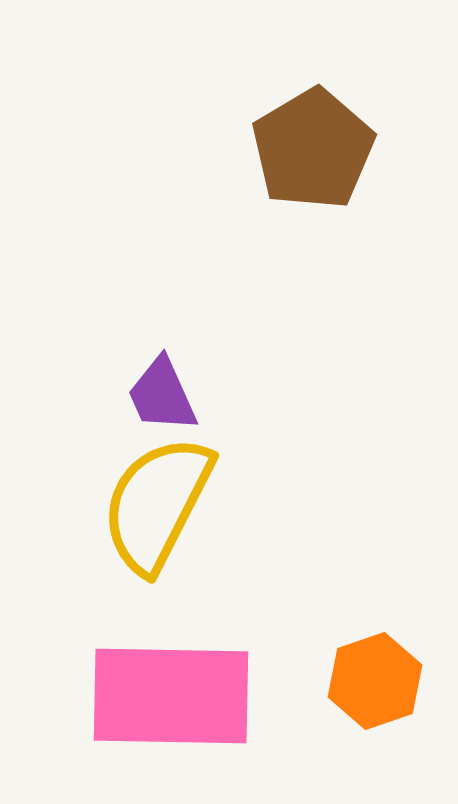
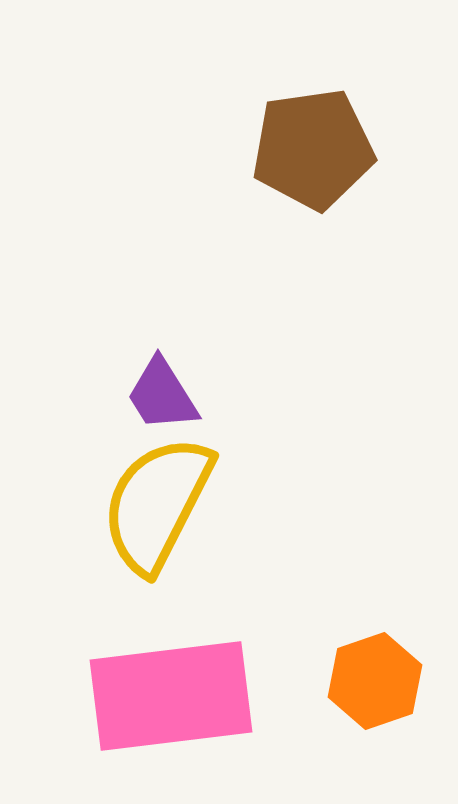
brown pentagon: rotated 23 degrees clockwise
purple trapezoid: rotated 8 degrees counterclockwise
pink rectangle: rotated 8 degrees counterclockwise
